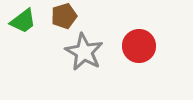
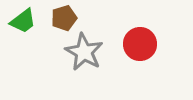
brown pentagon: moved 2 px down
red circle: moved 1 px right, 2 px up
